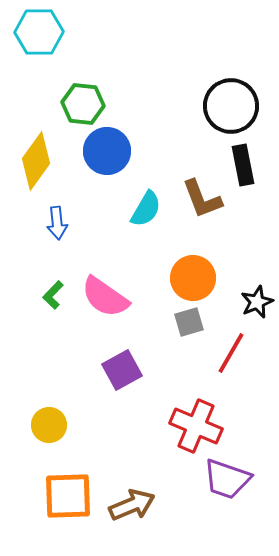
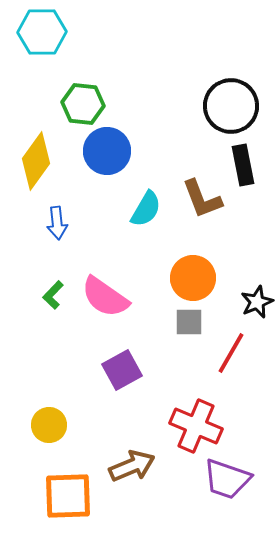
cyan hexagon: moved 3 px right
gray square: rotated 16 degrees clockwise
brown arrow: moved 39 px up
